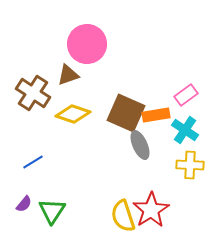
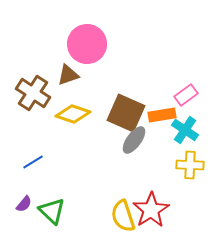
orange rectangle: moved 6 px right
gray ellipse: moved 6 px left, 5 px up; rotated 60 degrees clockwise
green triangle: rotated 20 degrees counterclockwise
